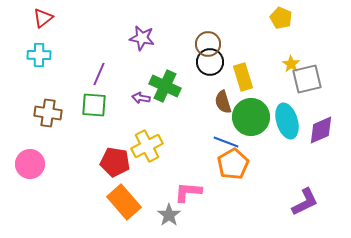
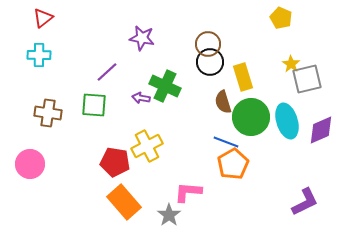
purple line: moved 8 px right, 2 px up; rotated 25 degrees clockwise
